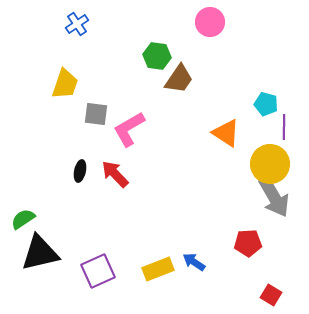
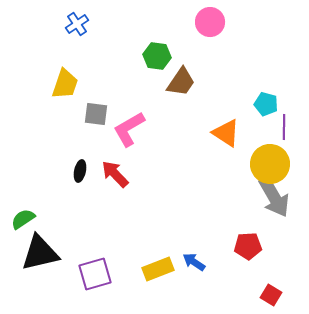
brown trapezoid: moved 2 px right, 3 px down
red pentagon: moved 3 px down
purple square: moved 3 px left, 3 px down; rotated 8 degrees clockwise
